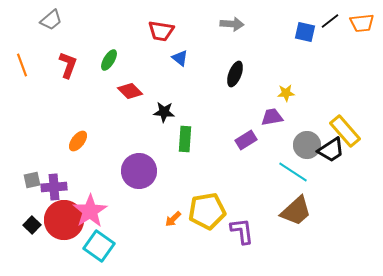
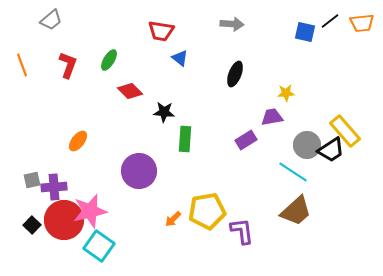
pink star: rotated 20 degrees clockwise
